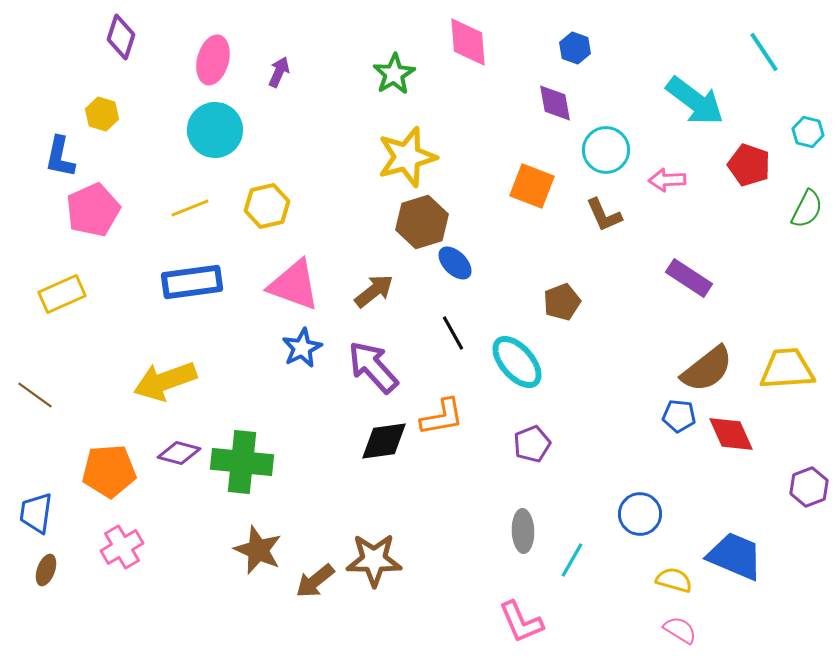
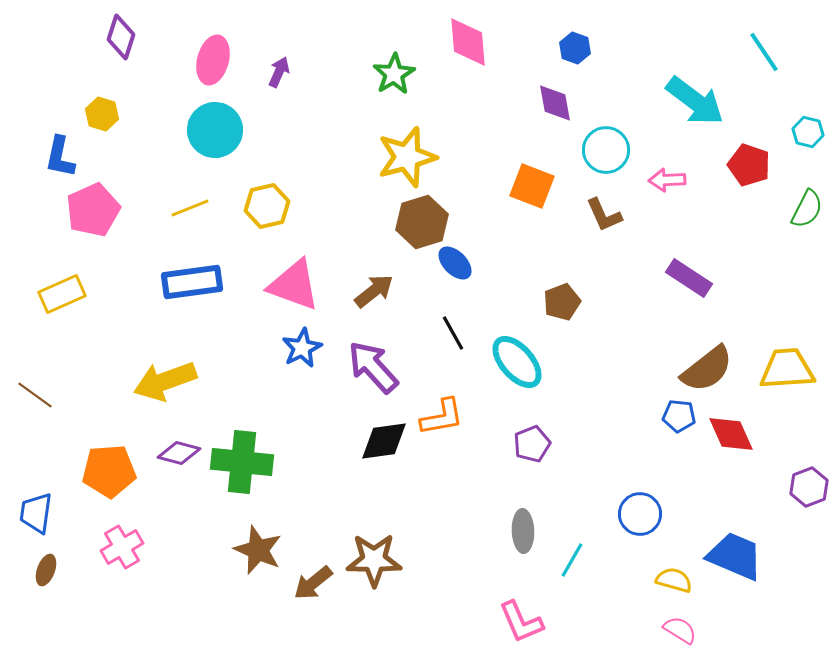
brown arrow at (315, 581): moved 2 px left, 2 px down
